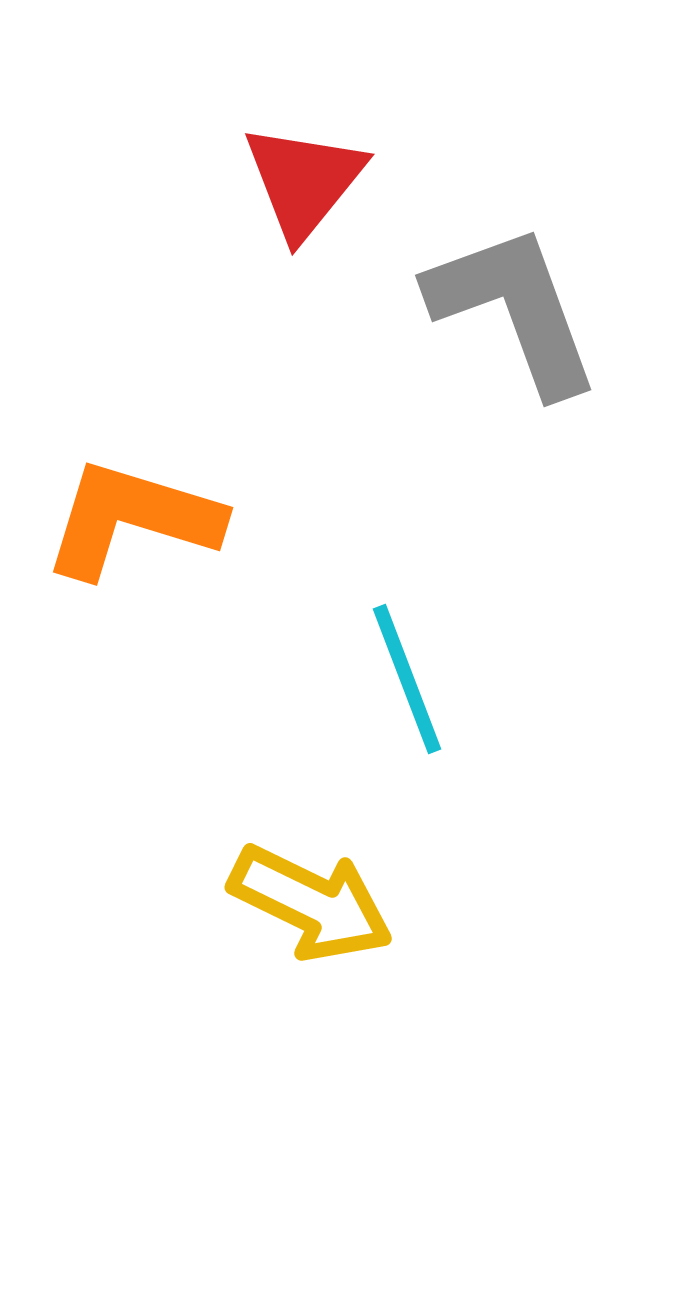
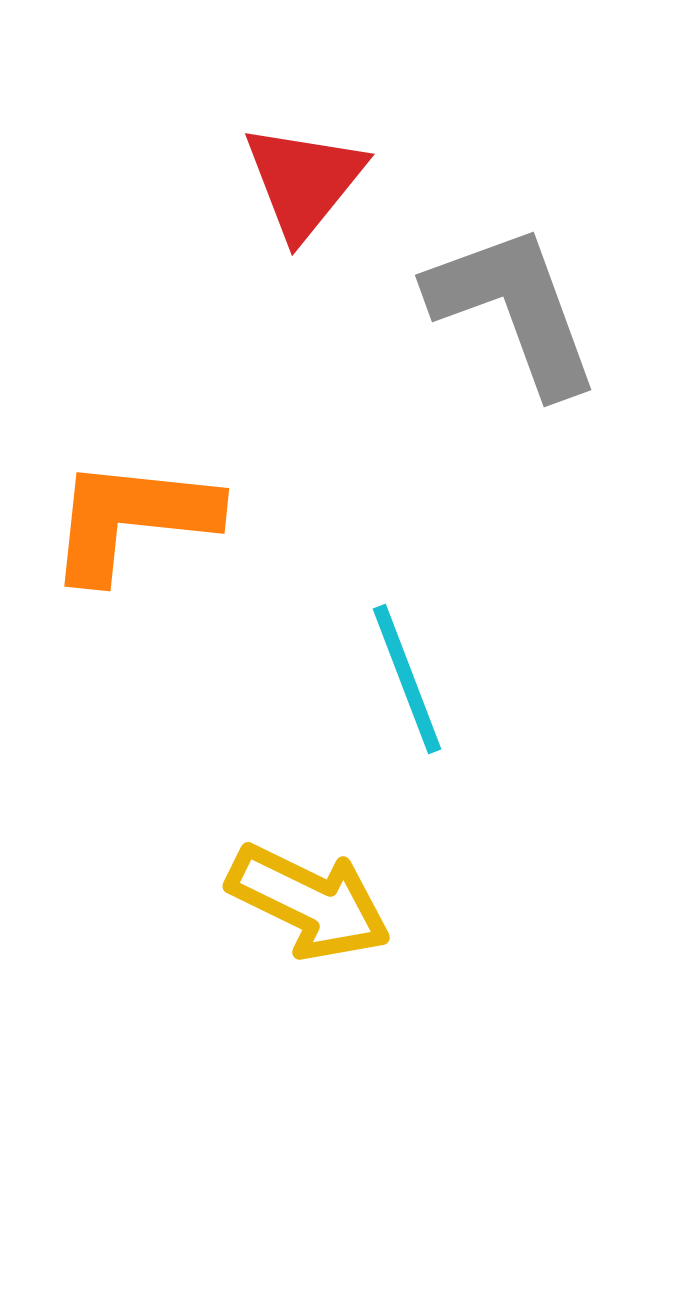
orange L-shape: rotated 11 degrees counterclockwise
yellow arrow: moved 2 px left, 1 px up
